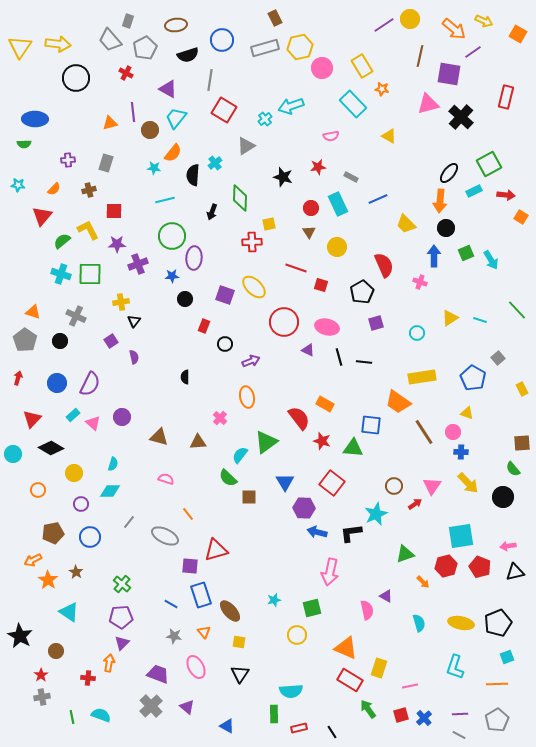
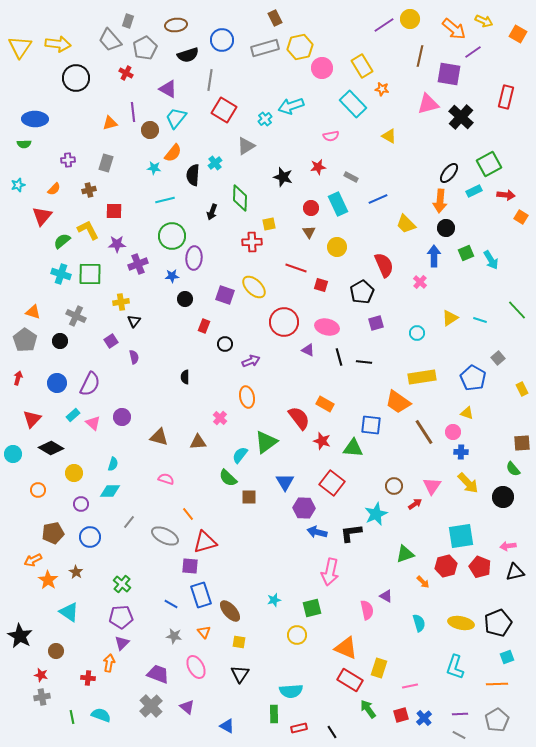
cyan star at (18, 185): rotated 24 degrees counterclockwise
pink cross at (420, 282): rotated 24 degrees clockwise
red triangle at (216, 550): moved 11 px left, 8 px up
red star at (41, 675): rotated 24 degrees counterclockwise
